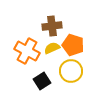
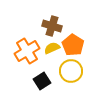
brown cross: rotated 24 degrees clockwise
orange pentagon: rotated 15 degrees clockwise
orange cross: rotated 30 degrees clockwise
